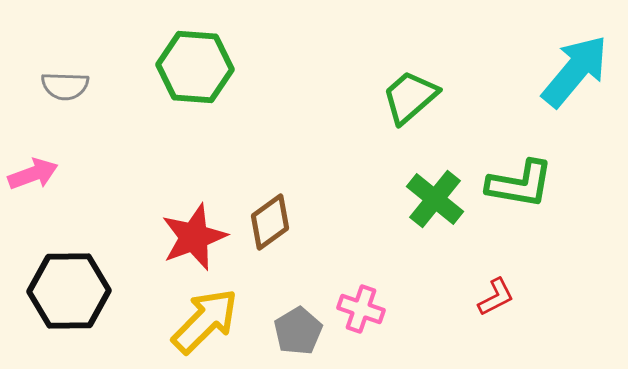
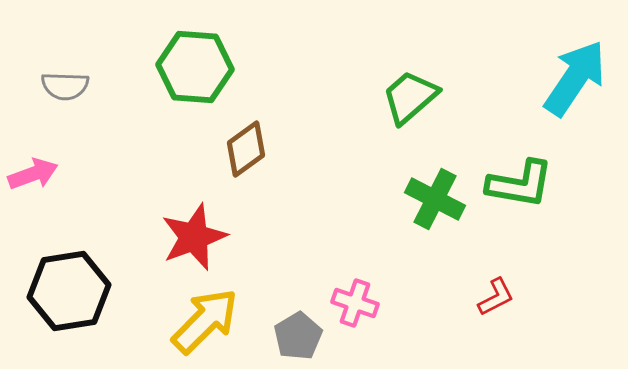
cyan arrow: moved 7 px down; rotated 6 degrees counterclockwise
green cross: rotated 12 degrees counterclockwise
brown diamond: moved 24 px left, 73 px up
black hexagon: rotated 8 degrees counterclockwise
pink cross: moved 6 px left, 6 px up
gray pentagon: moved 5 px down
